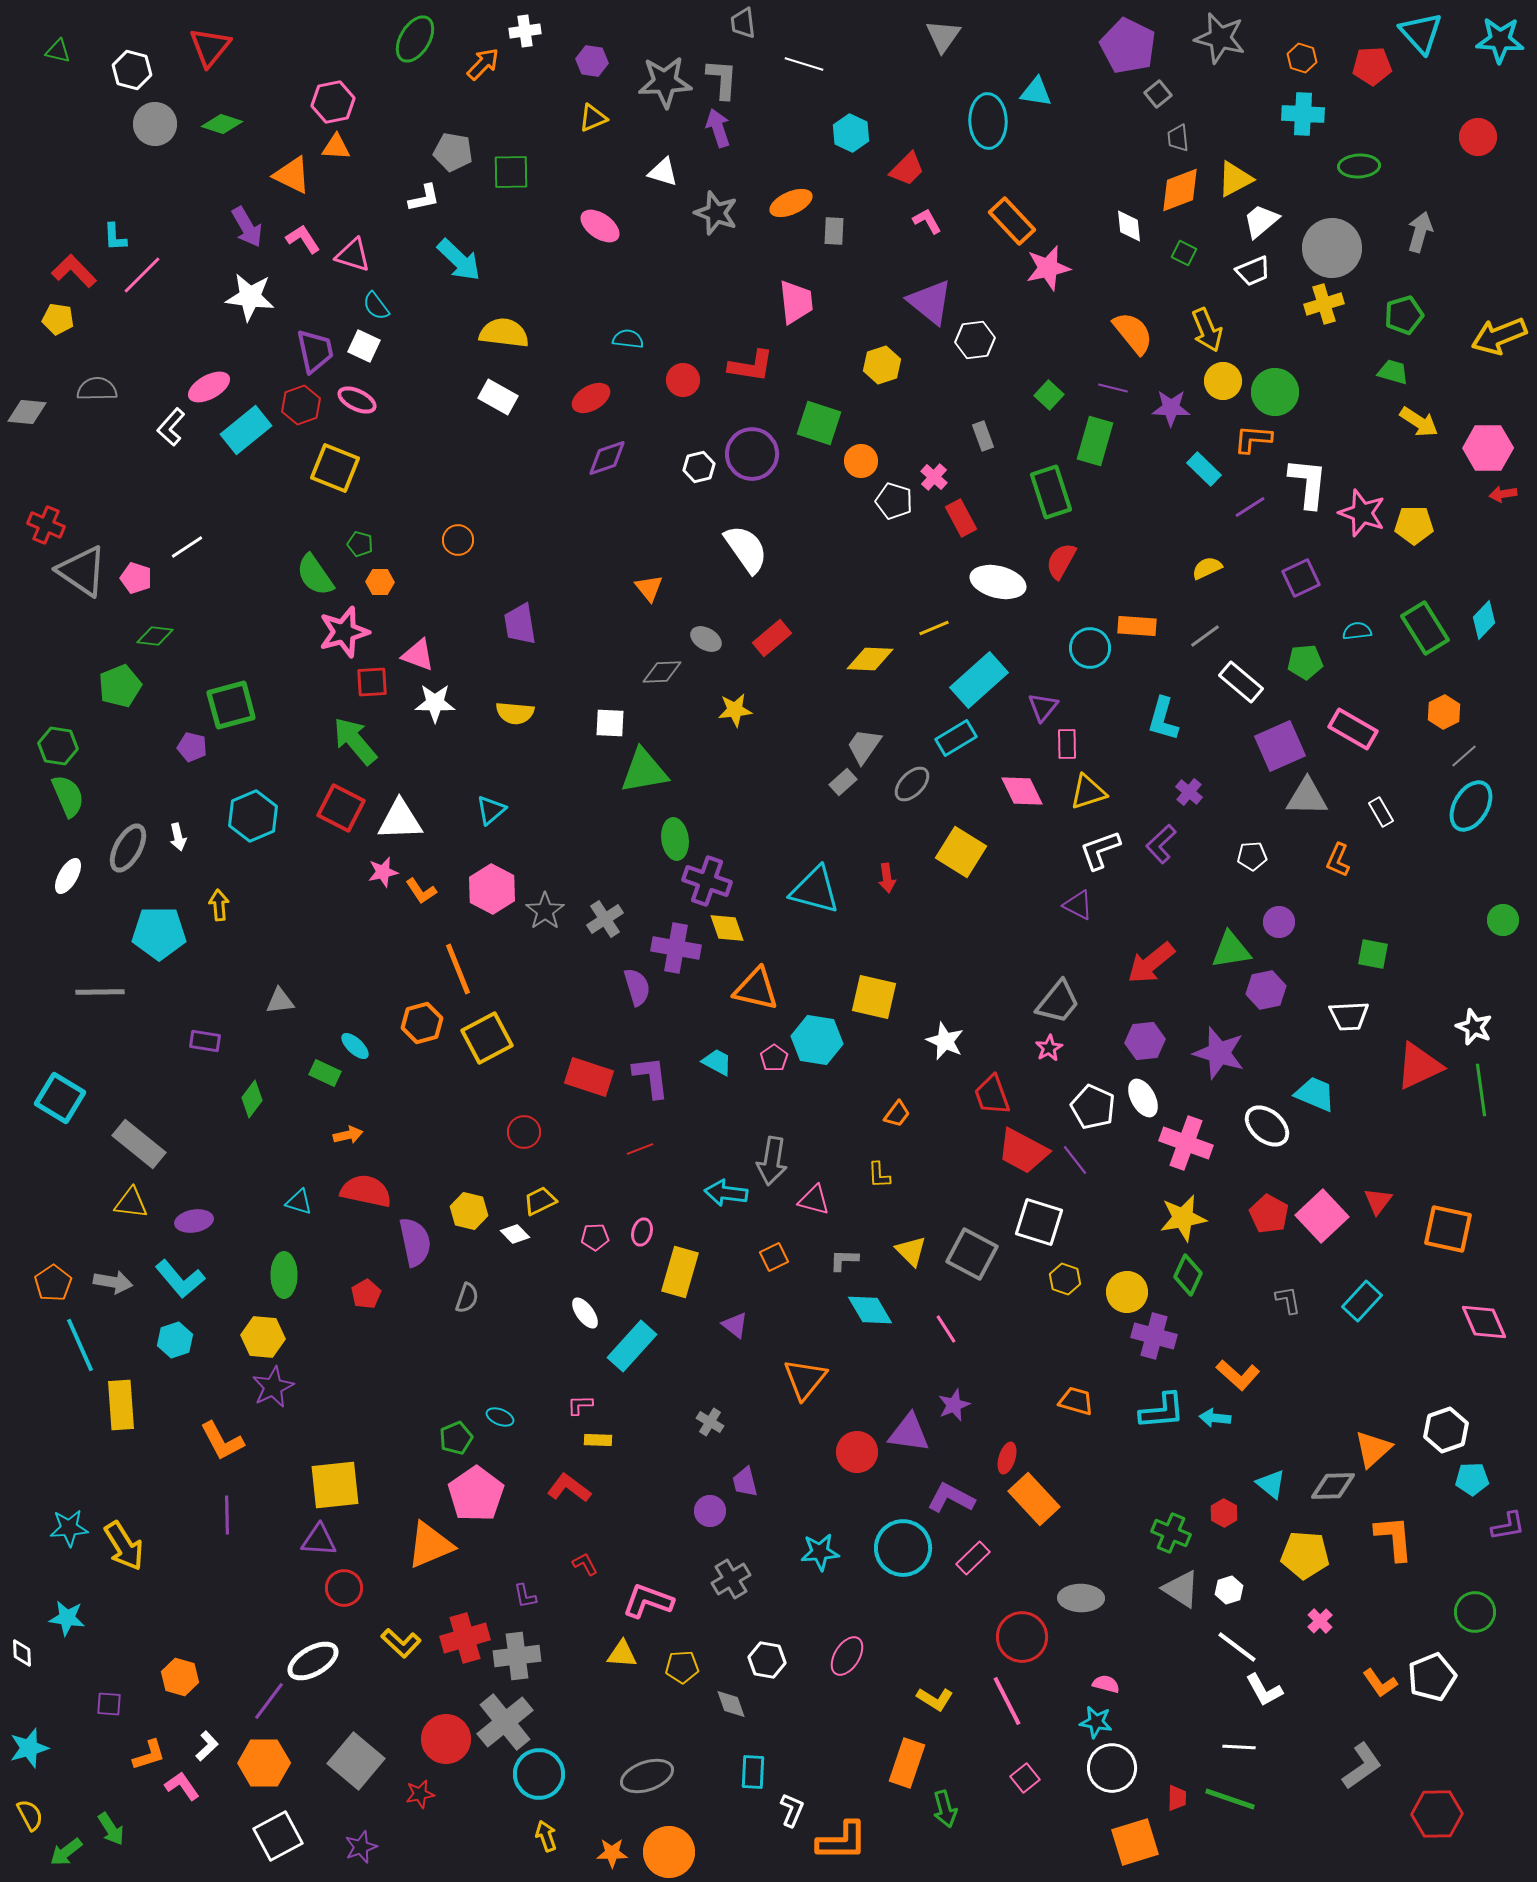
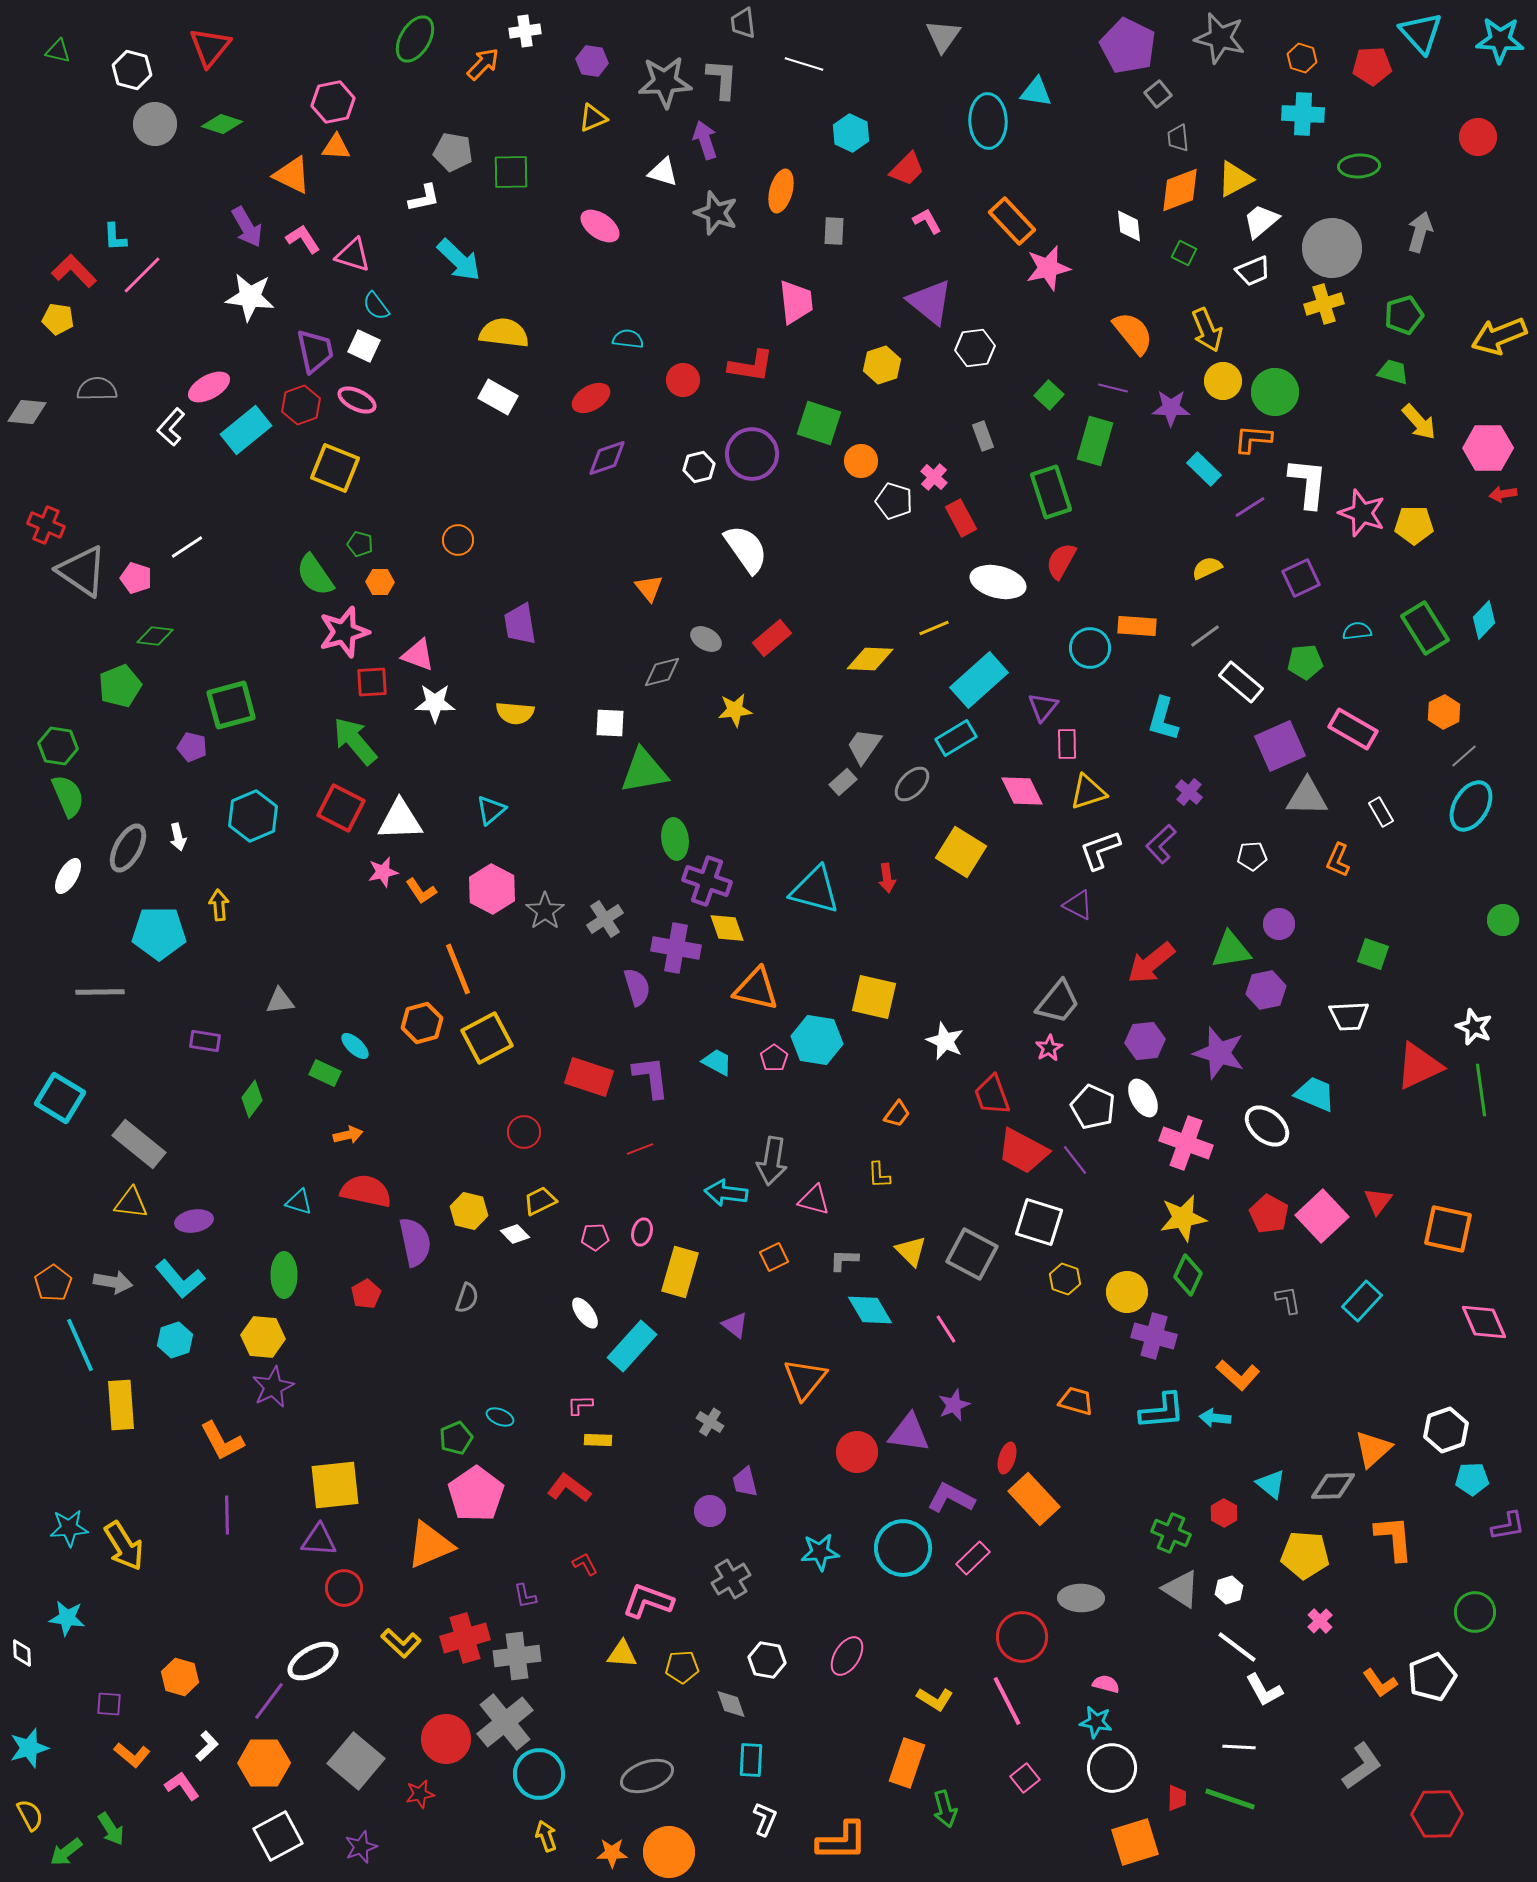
purple arrow at (718, 128): moved 13 px left, 12 px down
orange ellipse at (791, 203): moved 10 px left, 12 px up; rotated 51 degrees counterclockwise
white hexagon at (975, 340): moved 8 px down
yellow arrow at (1419, 422): rotated 15 degrees clockwise
gray diamond at (662, 672): rotated 12 degrees counterclockwise
purple circle at (1279, 922): moved 2 px down
green square at (1373, 954): rotated 8 degrees clockwise
orange L-shape at (149, 1755): moved 17 px left; rotated 57 degrees clockwise
cyan rectangle at (753, 1772): moved 2 px left, 12 px up
white L-shape at (792, 1810): moved 27 px left, 9 px down
